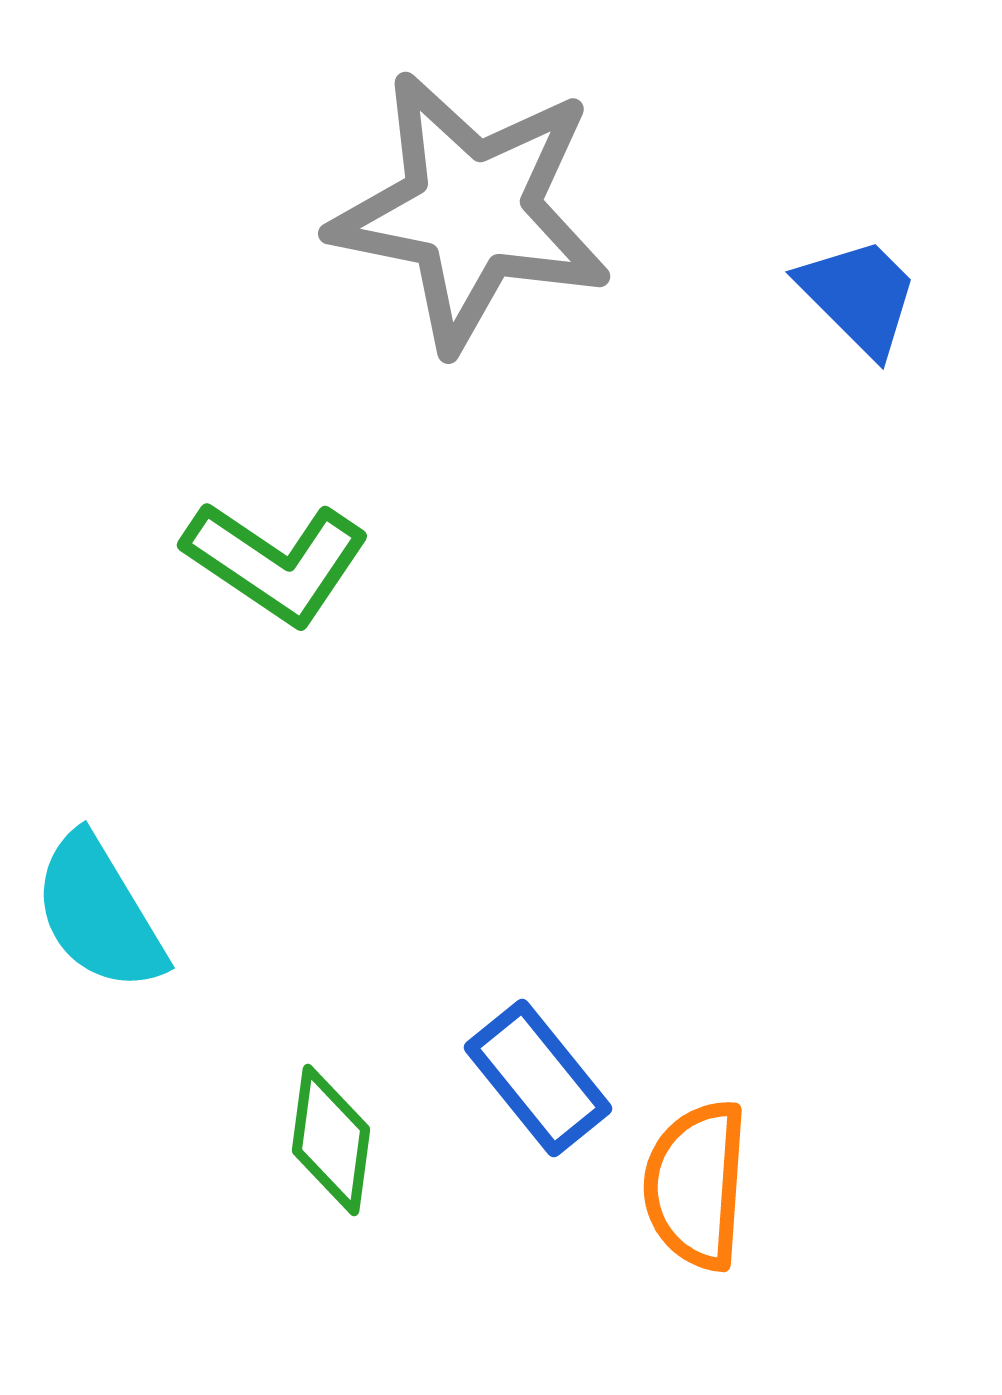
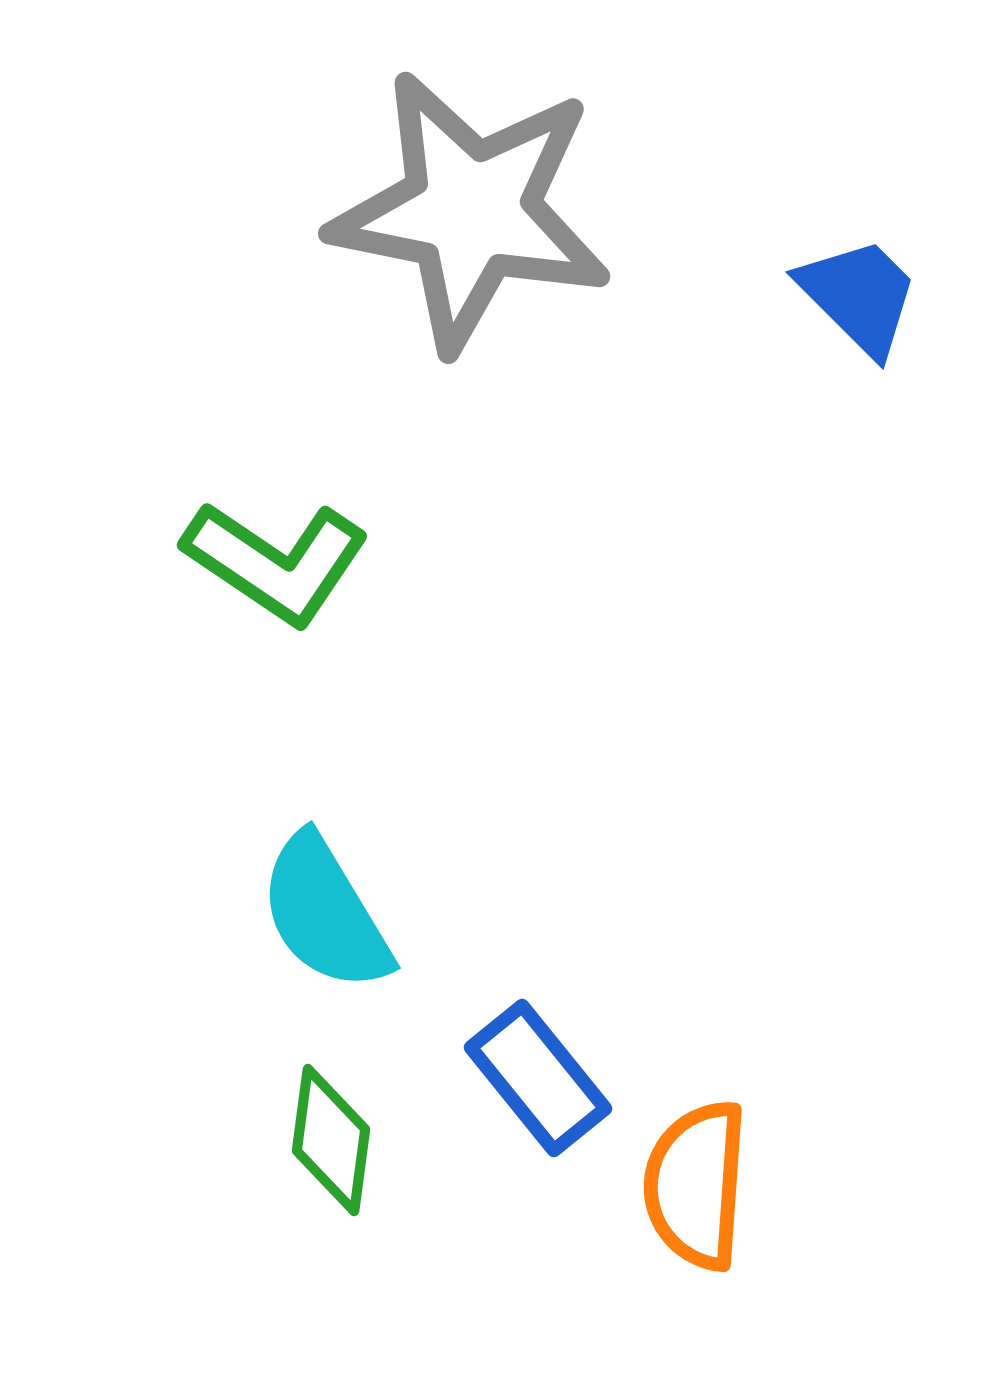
cyan semicircle: moved 226 px right
